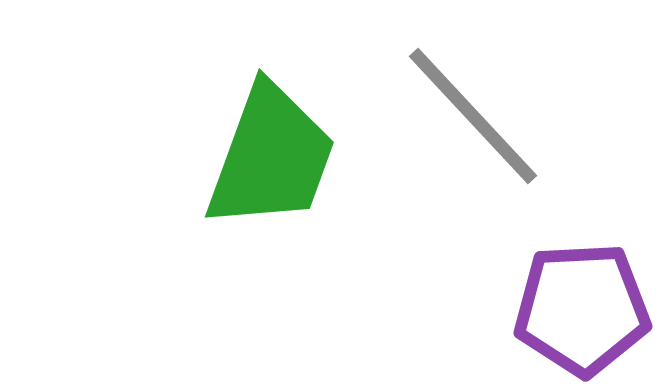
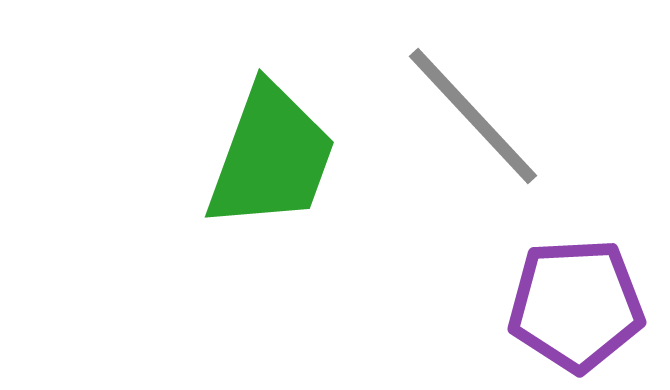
purple pentagon: moved 6 px left, 4 px up
